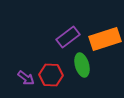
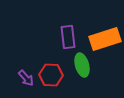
purple rectangle: rotated 60 degrees counterclockwise
purple arrow: rotated 12 degrees clockwise
